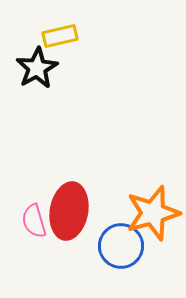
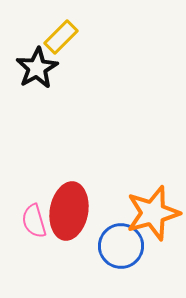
yellow rectangle: moved 1 px right, 1 px down; rotated 32 degrees counterclockwise
